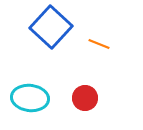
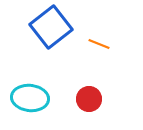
blue square: rotated 9 degrees clockwise
red circle: moved 4 px right, 1 px down
